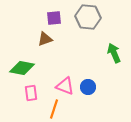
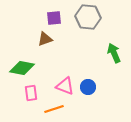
orange line: rotated 54 degrees clockwise
